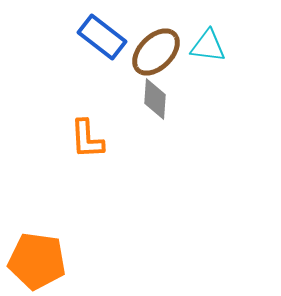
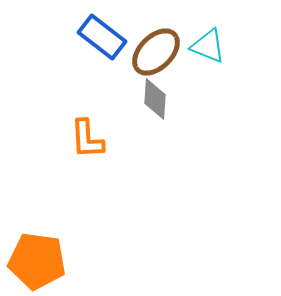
cyan triangle: rotated 15 degrees clockwise
